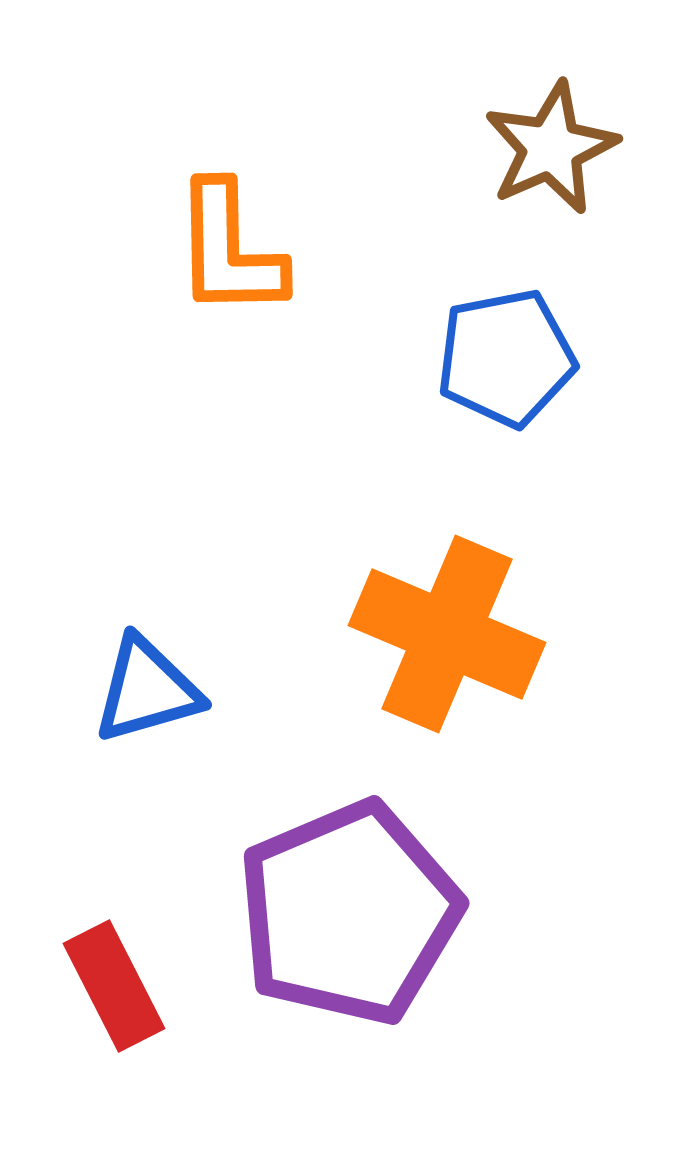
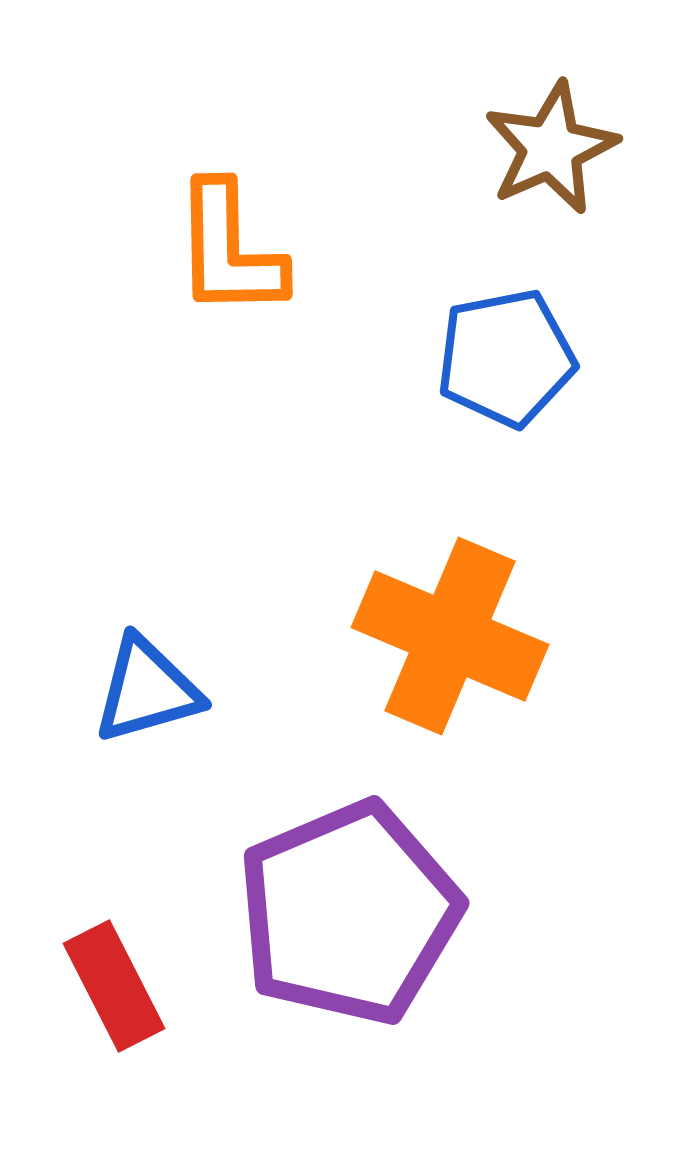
orange cross: moved 3 px right, 2 px down
